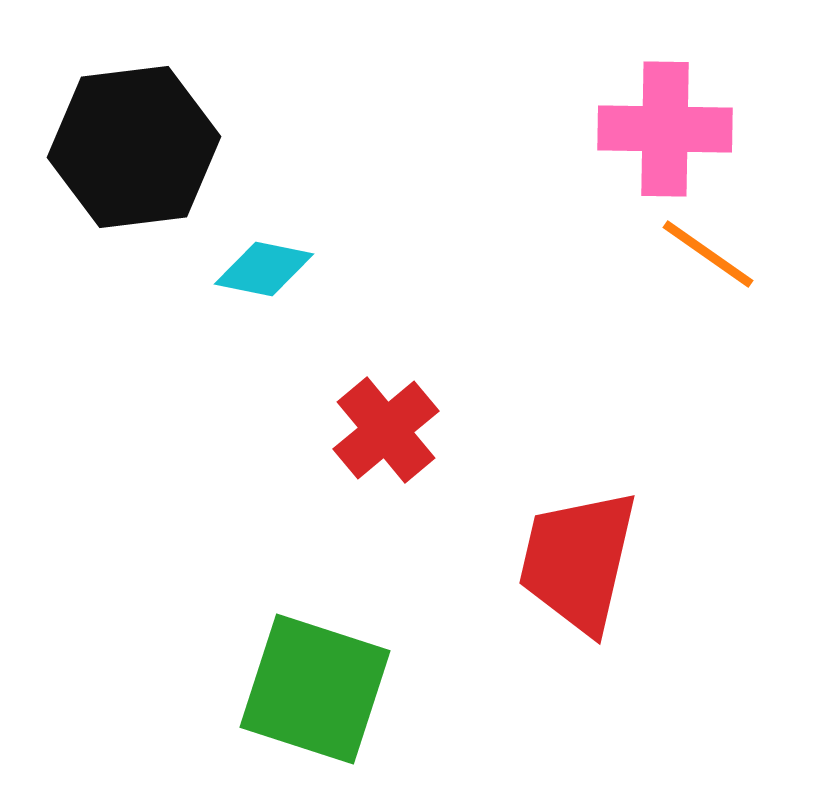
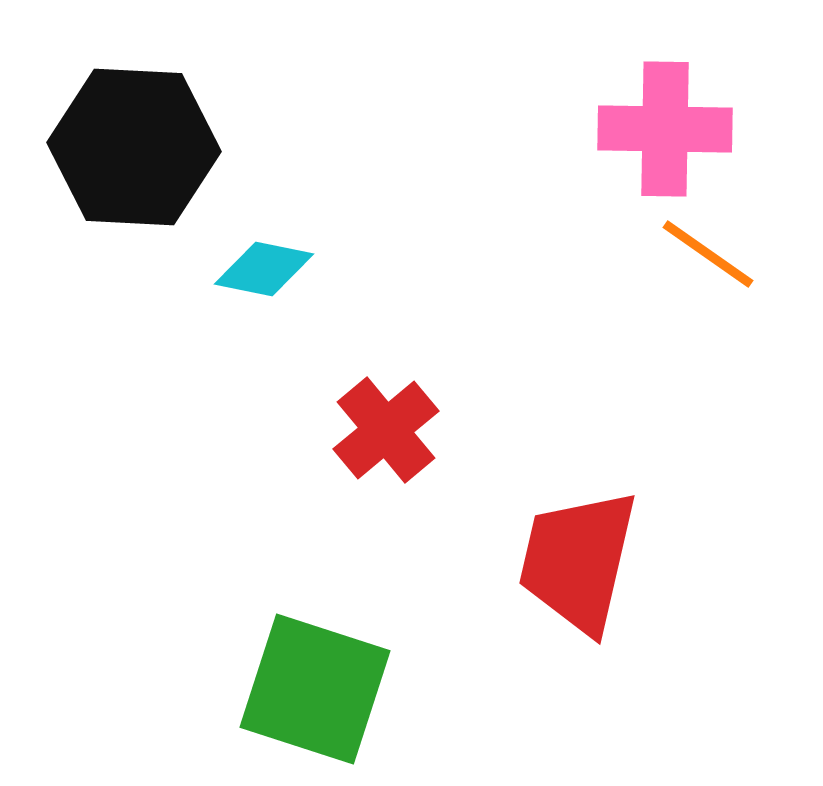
black hexagon: rotated 10 degrees clockwise
